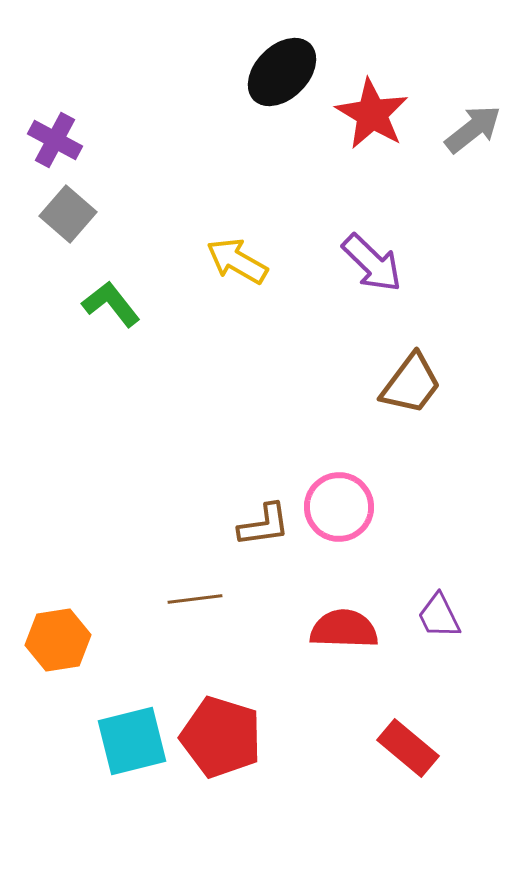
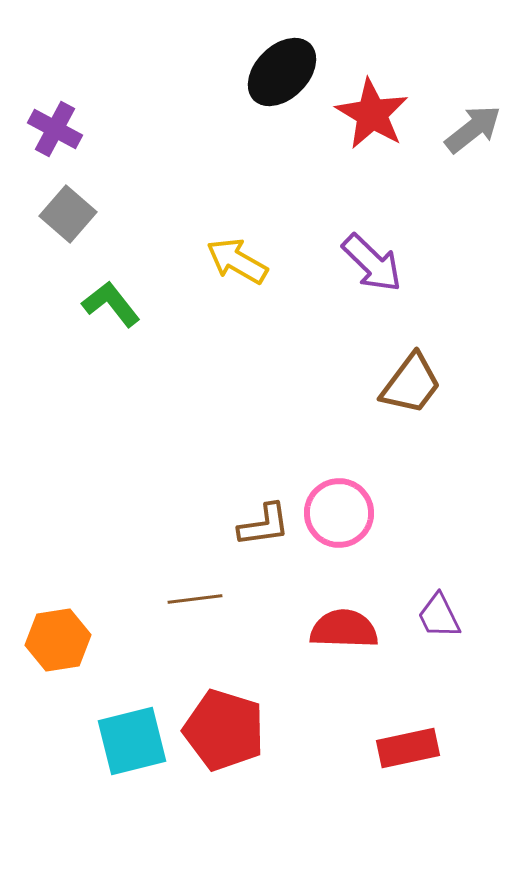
purple cross: moved 11 px up
pink circle: moved 6 px down
red pentagon: moved 3 px right, 7 px up
red rectangle: rotated 52 degrees counterclockwise
